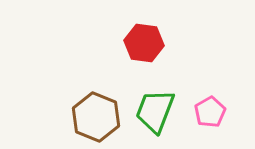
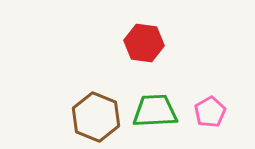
green trapezoid: rotated 66 degrees clockwise
